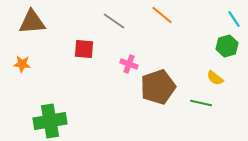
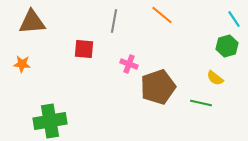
gray line: rotated 65 degrees clockwise
